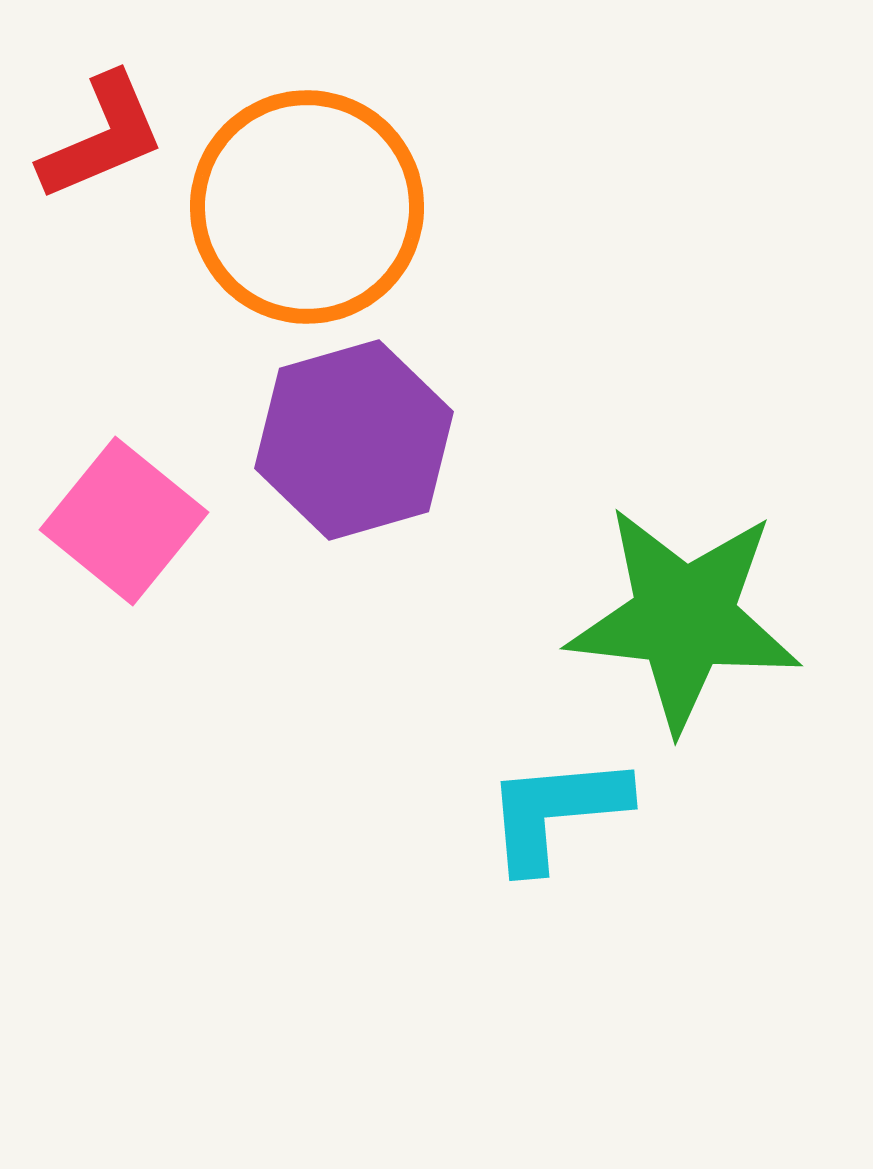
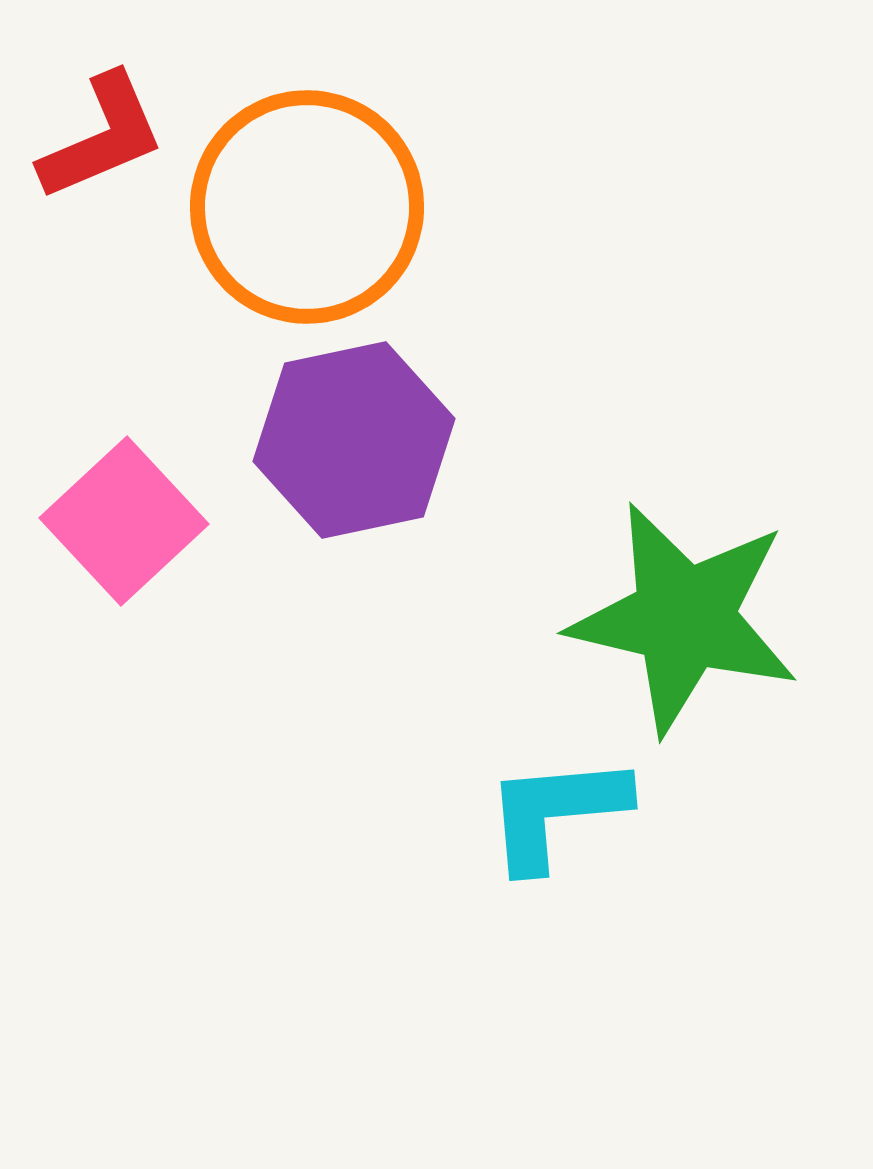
purple hexagon: rotated 4 degrees clockwise
pink square: rotated 8 degrees clockwise
green star: rotated 7 degrees clockwise
